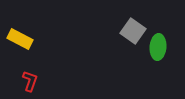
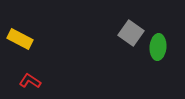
gray square: moved 2 px left, 2 px down
red L-shape: rotated 75 degrees counterclockwise
